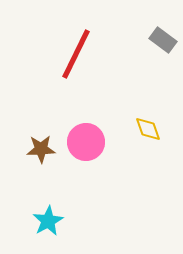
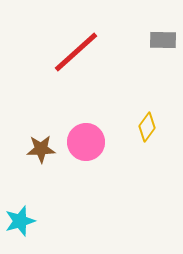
gray rectangle: rotated 36 degrees counterclockwise
red line: moved 2 px up; rotated 22 degrees clockwise
yellow diamond: moved 1 px left, 2 px up; rotated 56 degrees clockwise
cyan star: moved 28 px left; rotated 12 degrees clockwise
